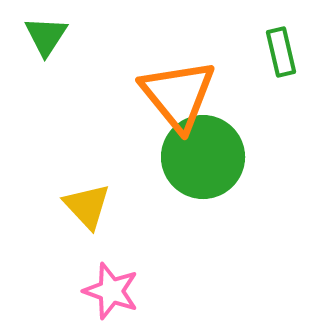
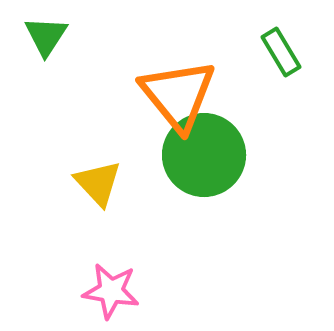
green rectangle: rotated 18 degrees counterclockwise
green circle: moved 1 px right, 2 px up
yellow triangle: moved 11 px right, 23 px up
pink star: rotated 10 degrees counterclockwise
